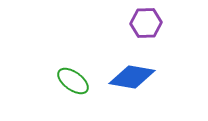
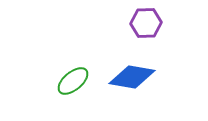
green ellipse: rotated 76 degrees counterclockwise
